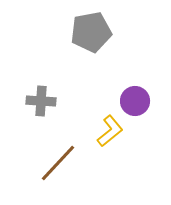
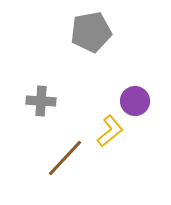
brown line: moved 7 px right, 5 px up
